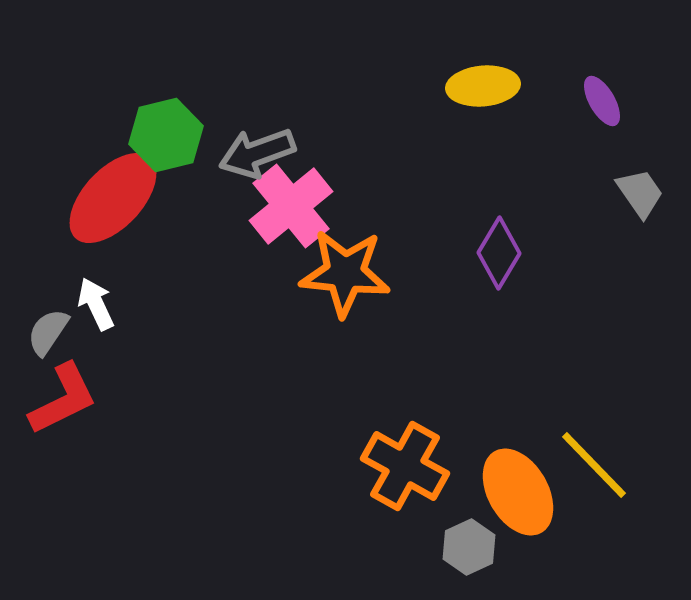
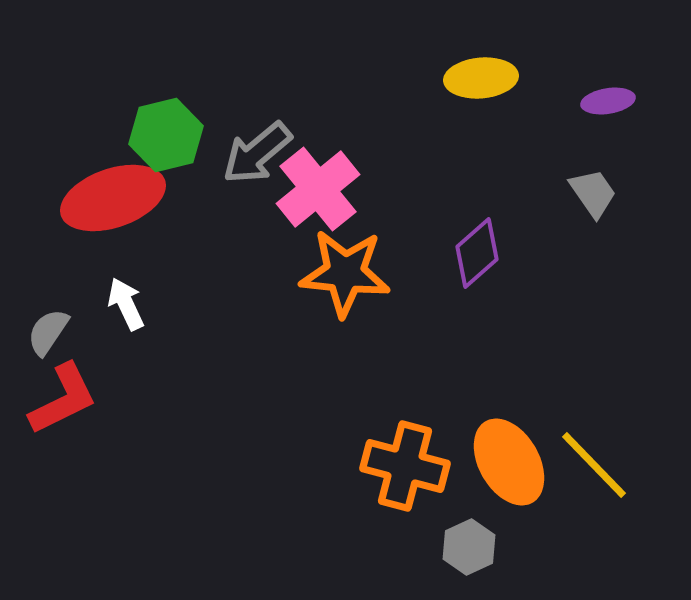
yellow ellipse: moved 2 px left, 8 px up
purple ellipse: moved 6 px right; rotated 69 degrees counterclockwise
gray arrow: rotated 20 degrees counterclockwise
gray trapezoid: moved 47 px left
red ellipse: rotated 28 degrees clockwise
pink cross: moved 27 px right, 17 px up
purple diamond: moved 22 px left; rotated 18 degrees clockwise
white arrow: moved 30 px right
orange cross: rotated 14 degrees counterclockwise
orange ellipse: moved 9 px left, 30 px up
